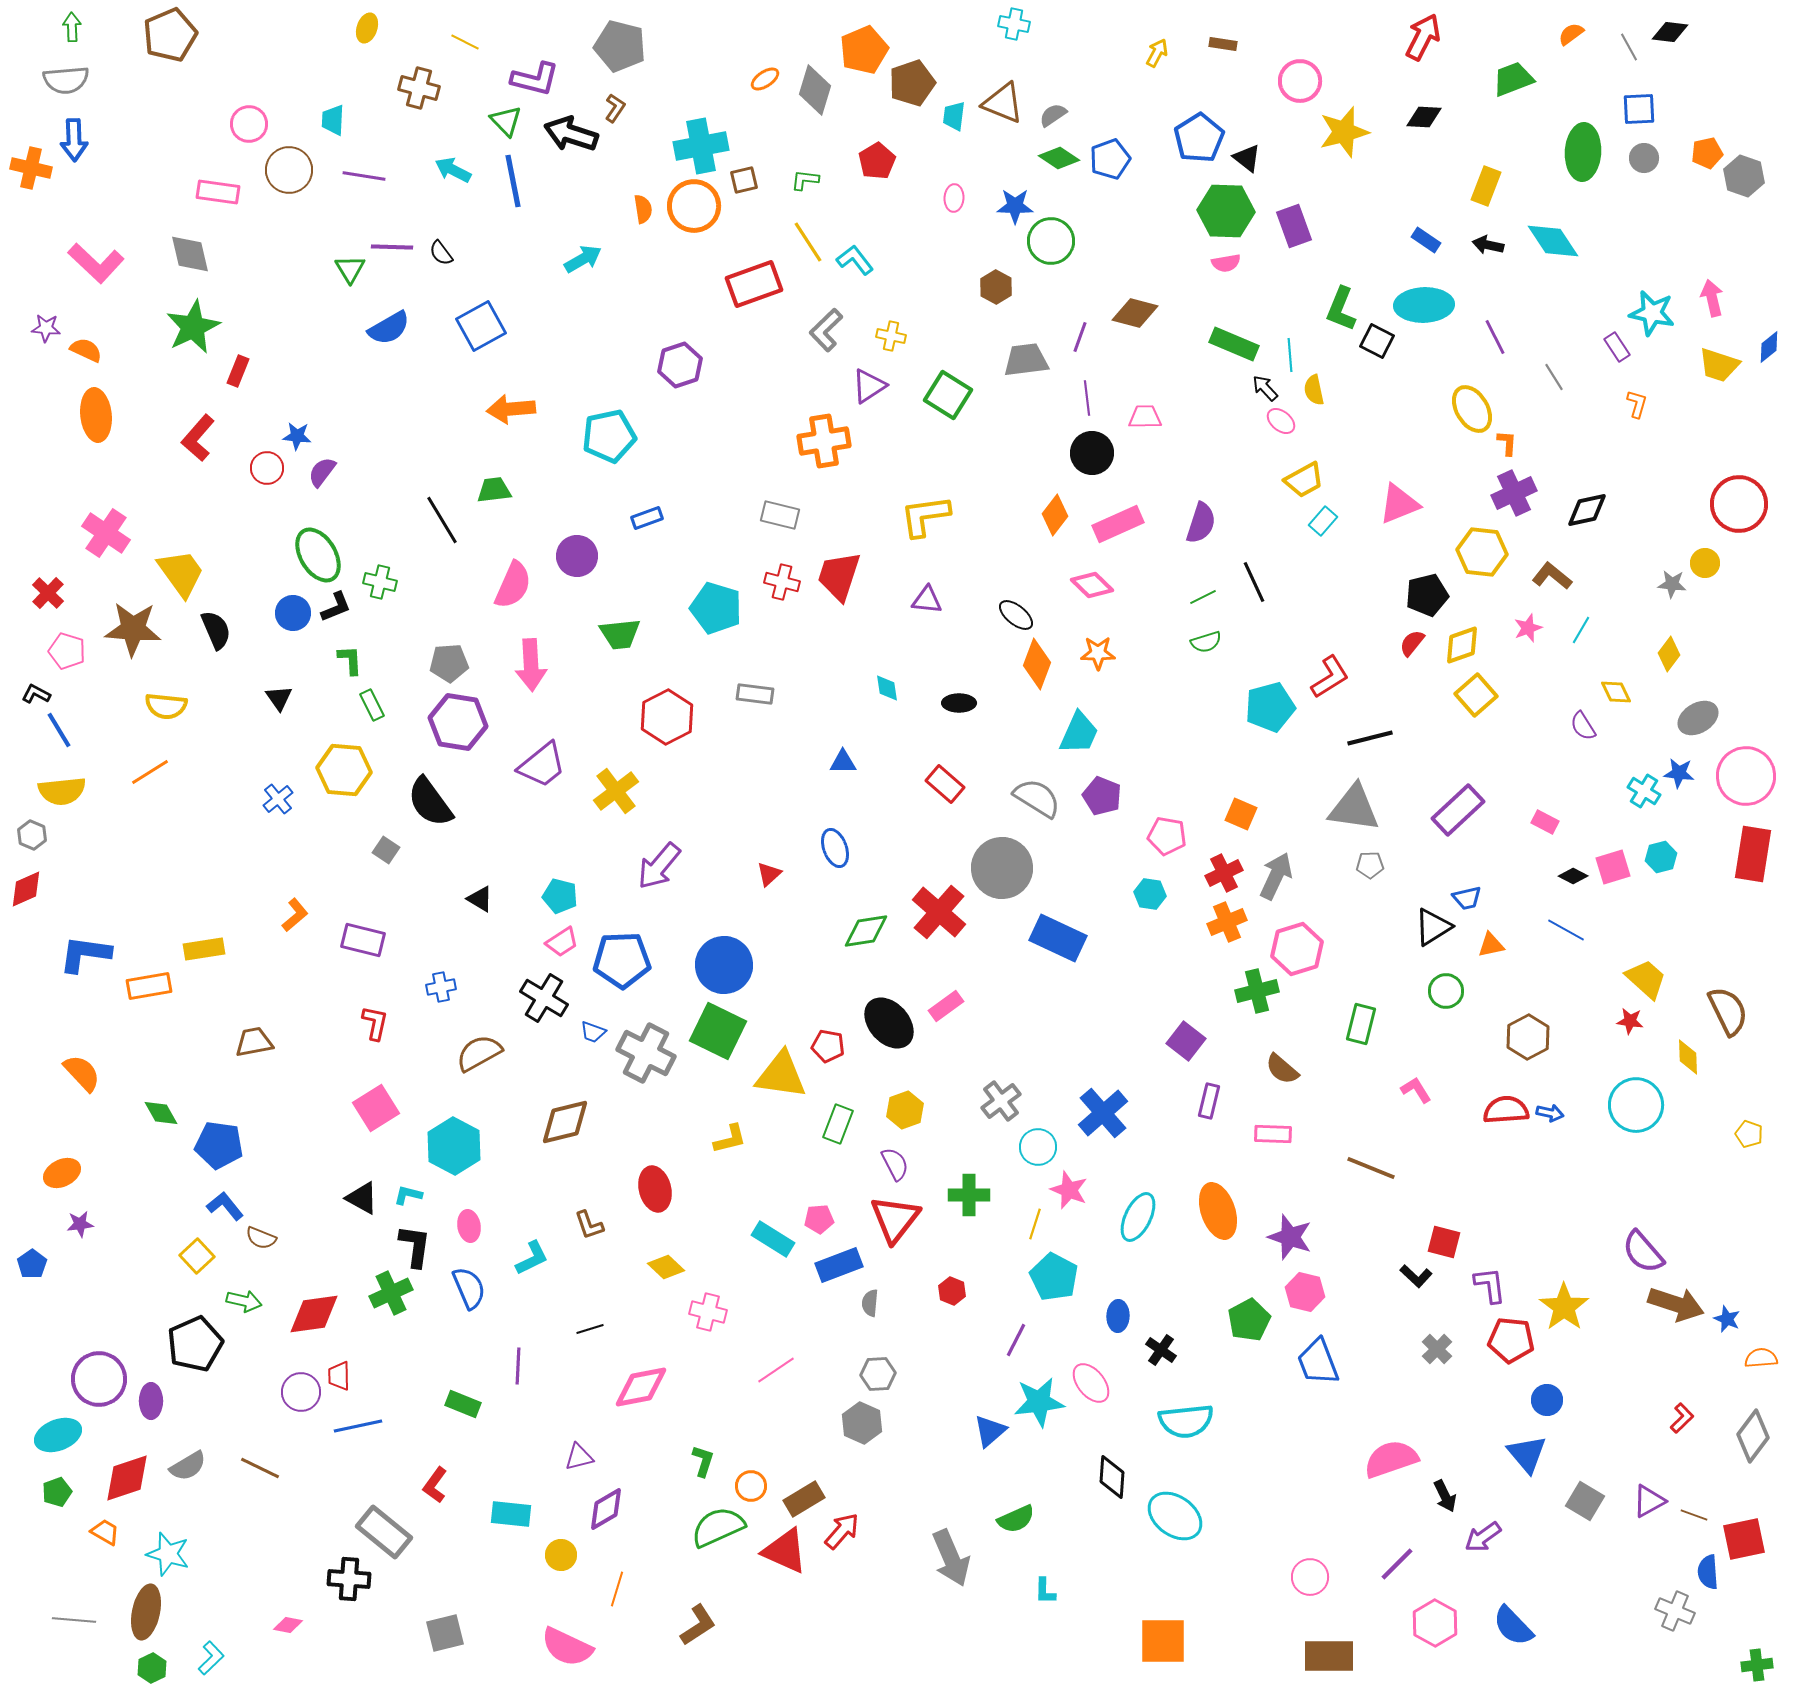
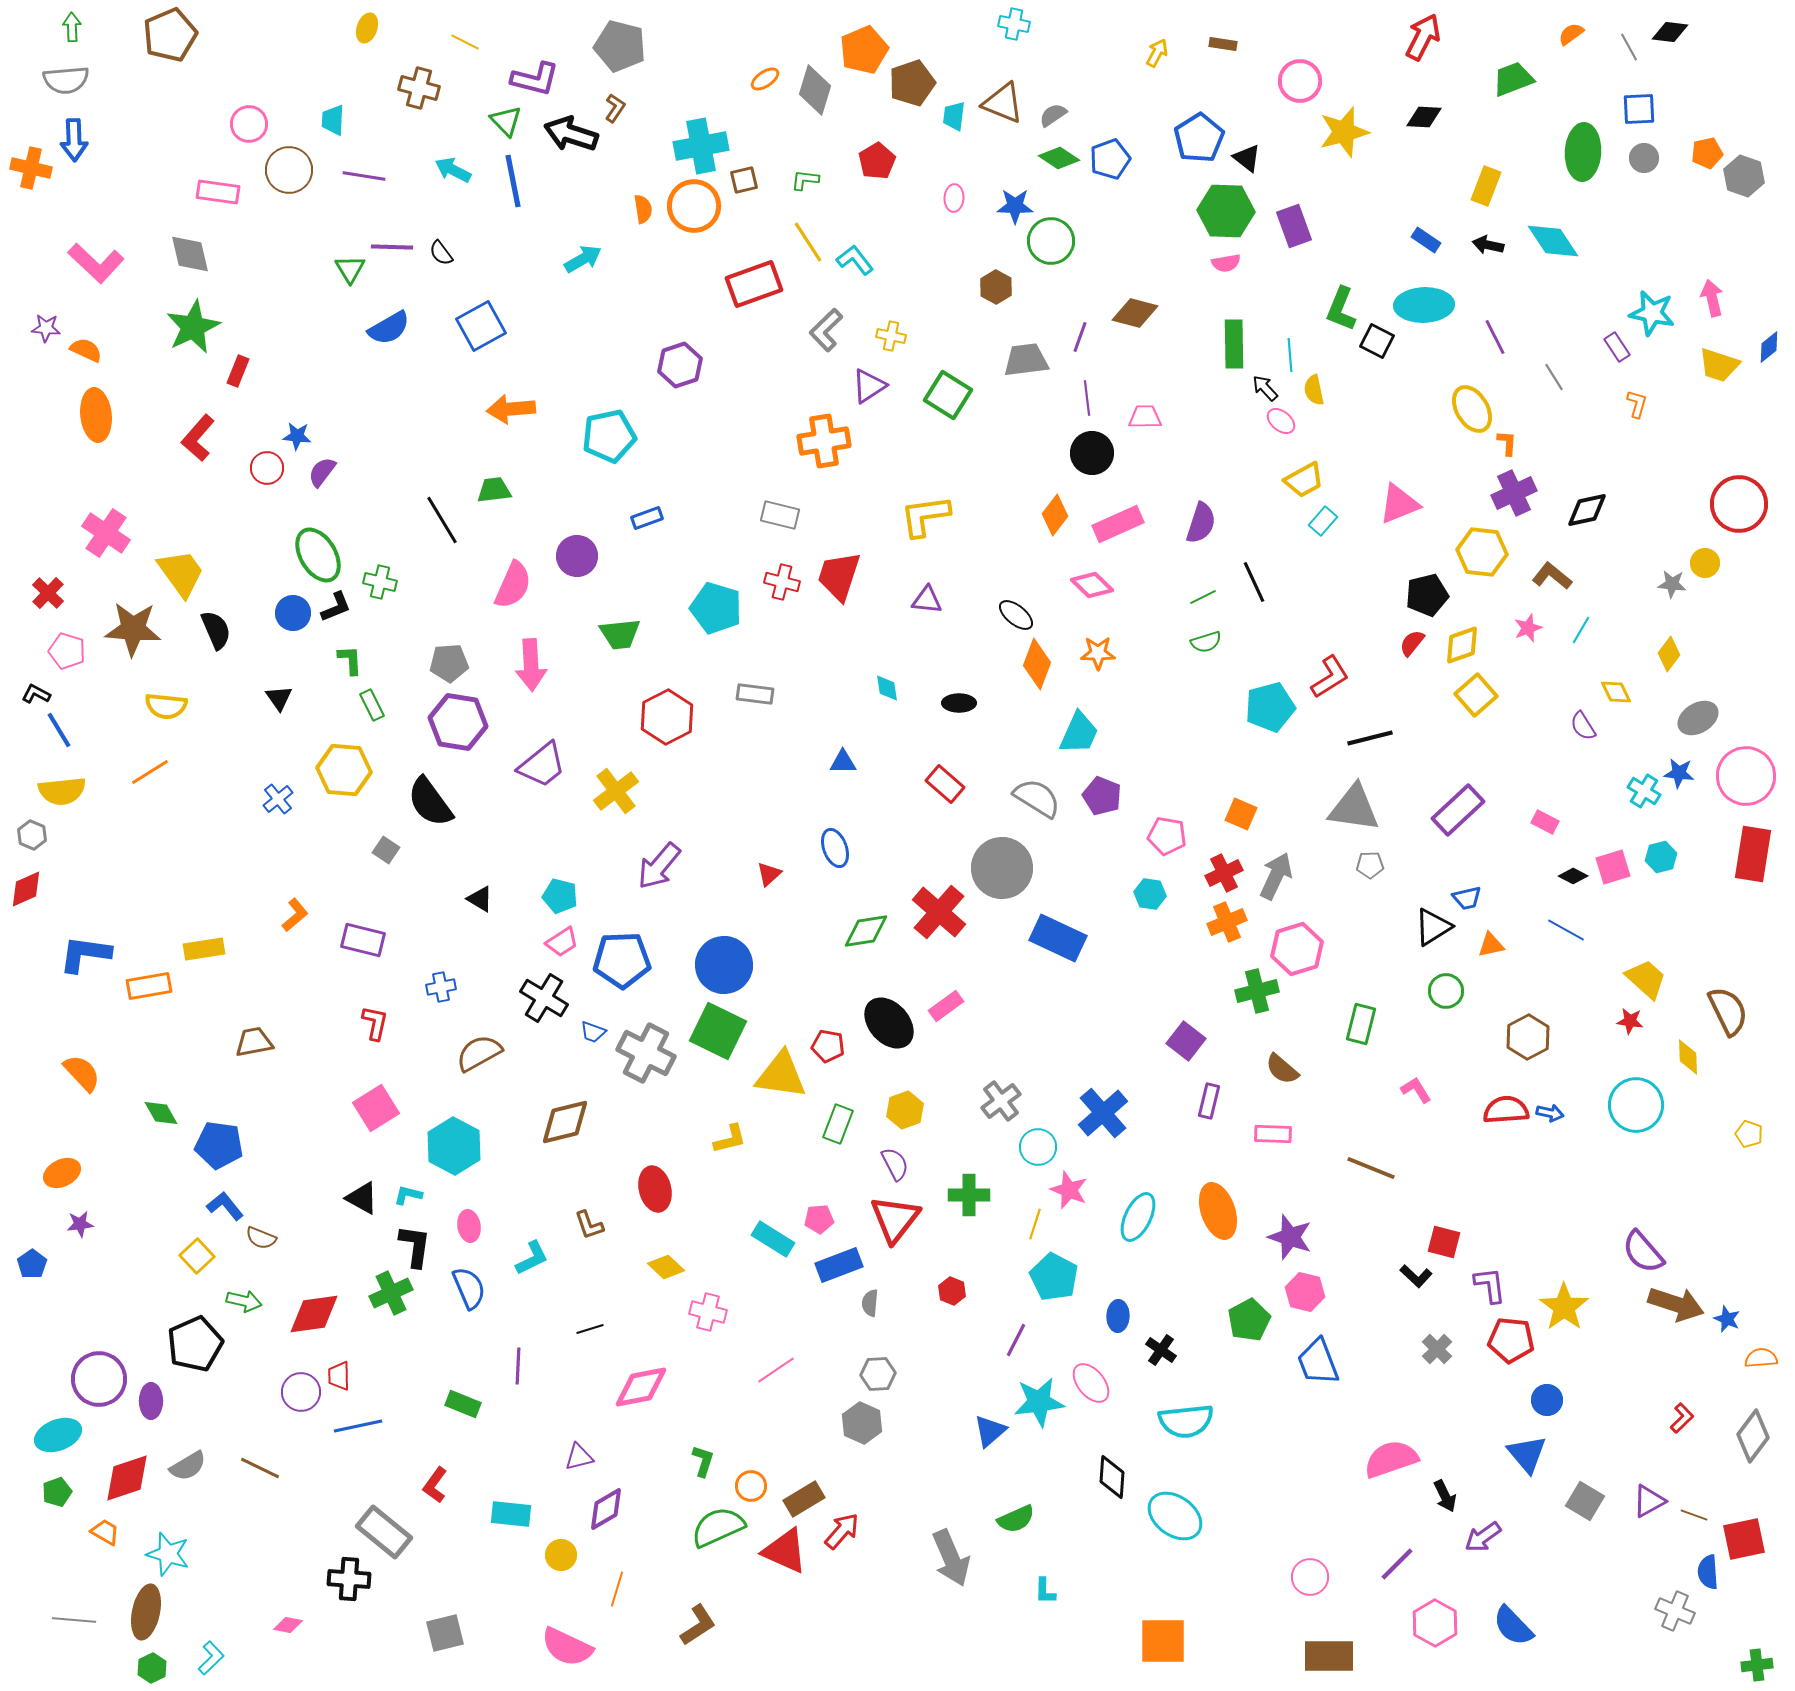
green rectangle at (1234, 344): rotated 66 degrees clockwise
